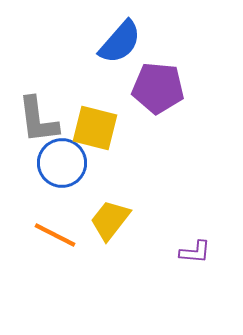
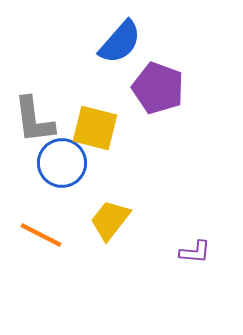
purple pentagon: rotated 15 degrees clockwise
gray L-shape: moved 4 px left
orange line: moved 14 px left
